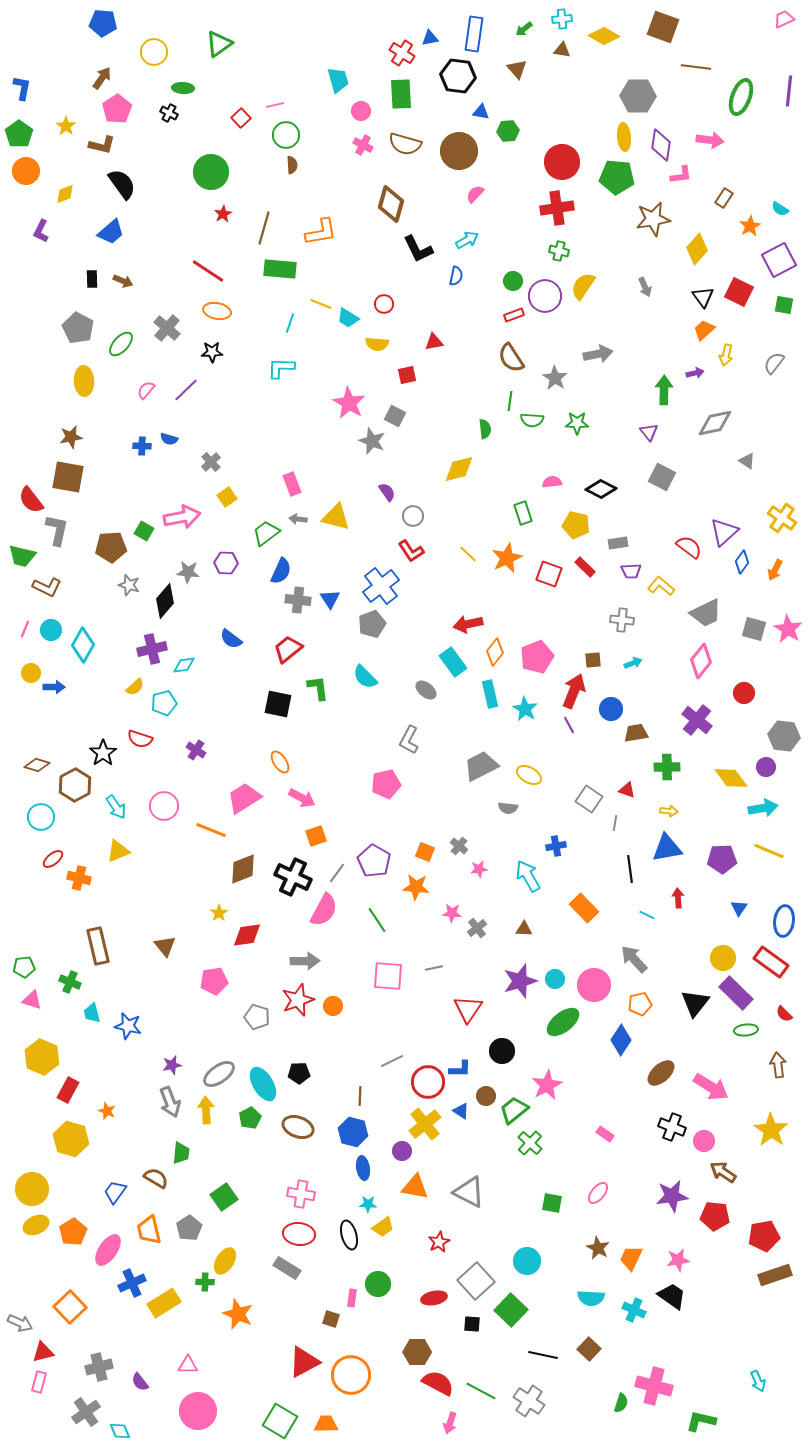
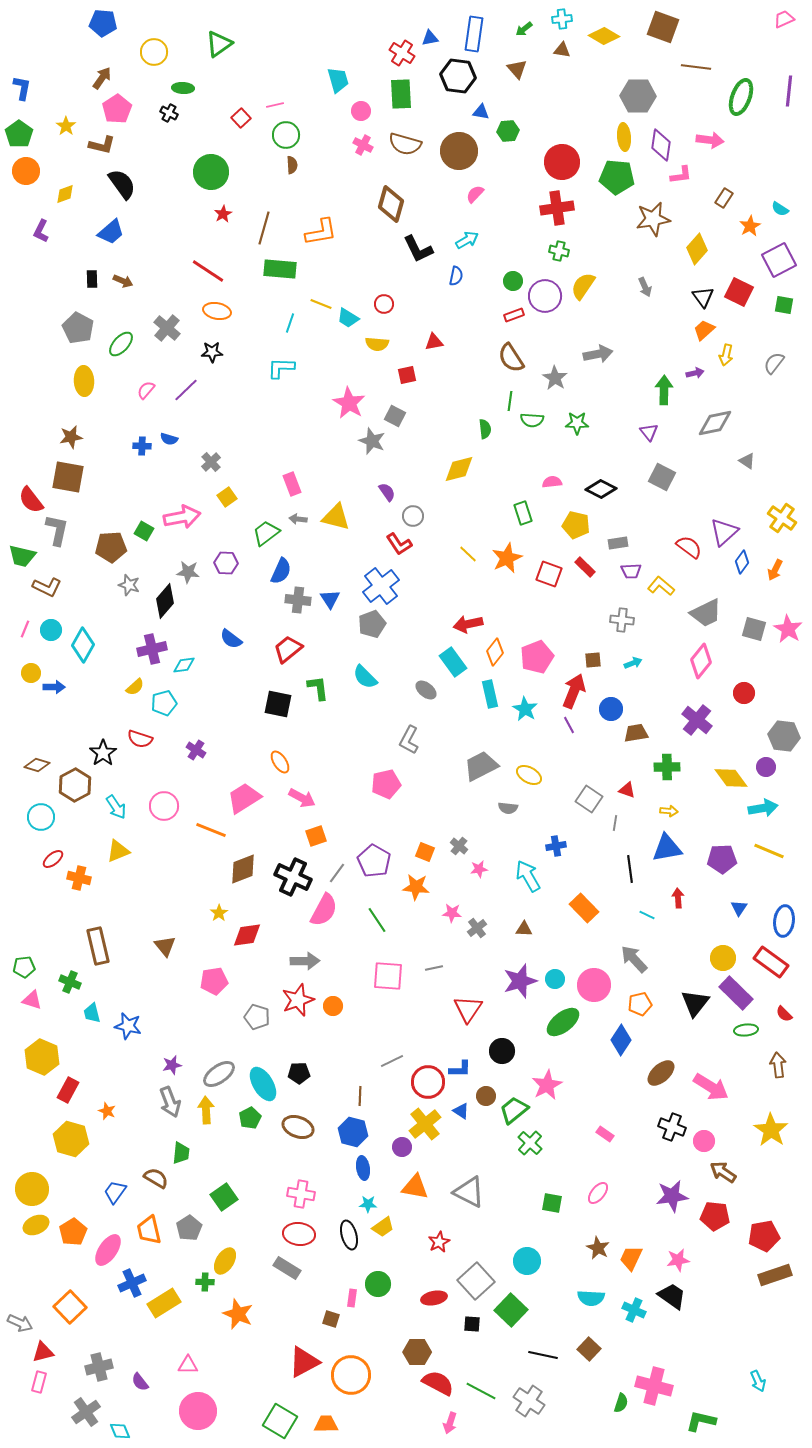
red L-shape at (411, 551): moved 12 px left, 7 px up
purple circle at (402, 1151): moved 4 px up
